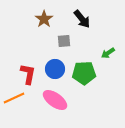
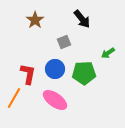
brown star: moved 9 px left, 1 px down
gray square: moved 1 px down; rotated 16 degrees counterclockwise
orange line: rotated 35 degrees counterclockwise
